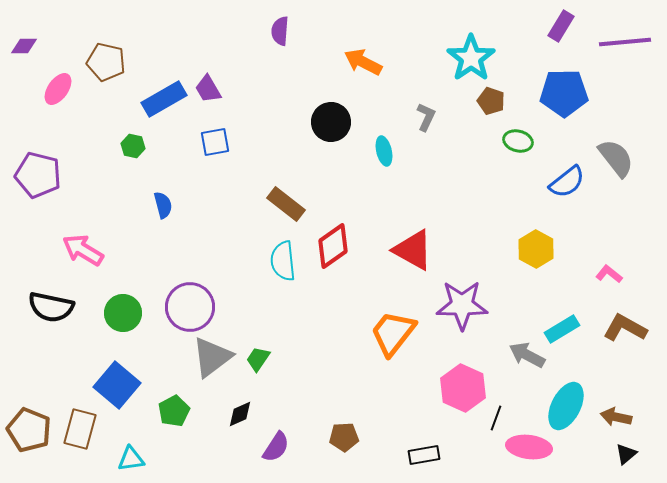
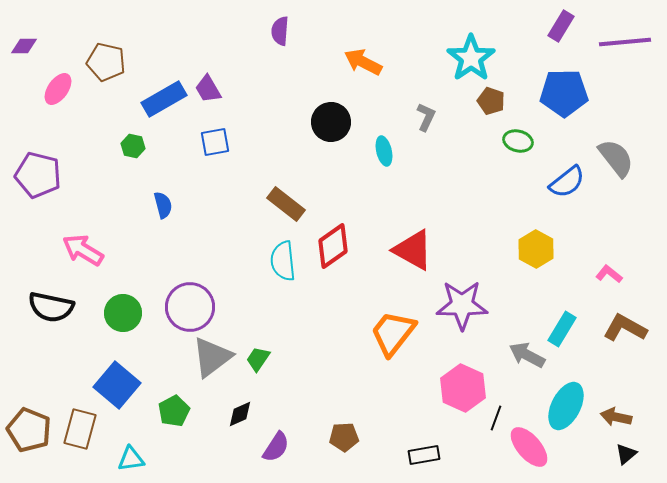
cyan rectangle at (562, 329): rotated 28 degrees counterclockwise
pink ellipse at (529, 447): rotated 42 degrees clockwise
